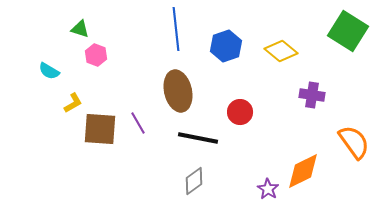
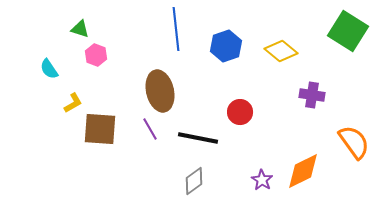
cyan semicircle: moved 2 px up; rotated 25 degrees clockwise
brown ellipse: moved 18 px left
purple line: moved 12 px right, 6 px down
purple star: moved 6 px left, 9 px up
